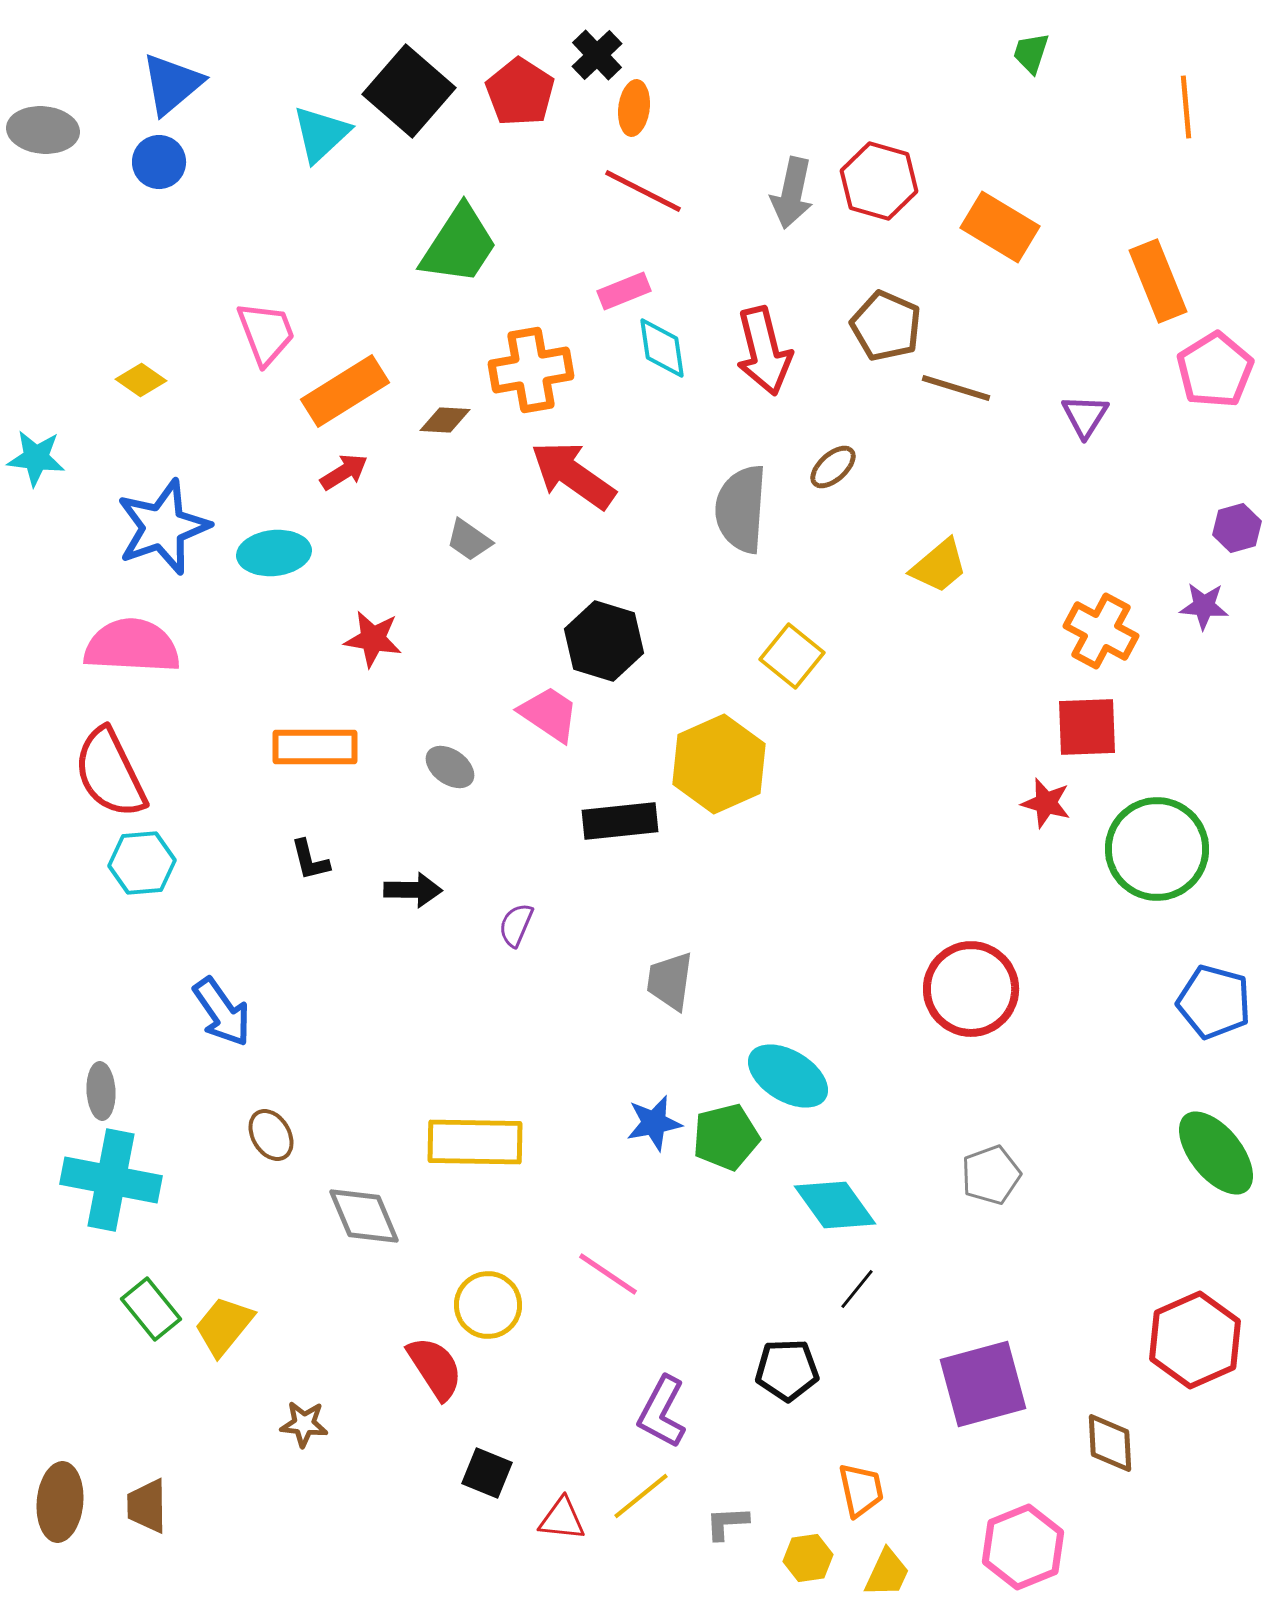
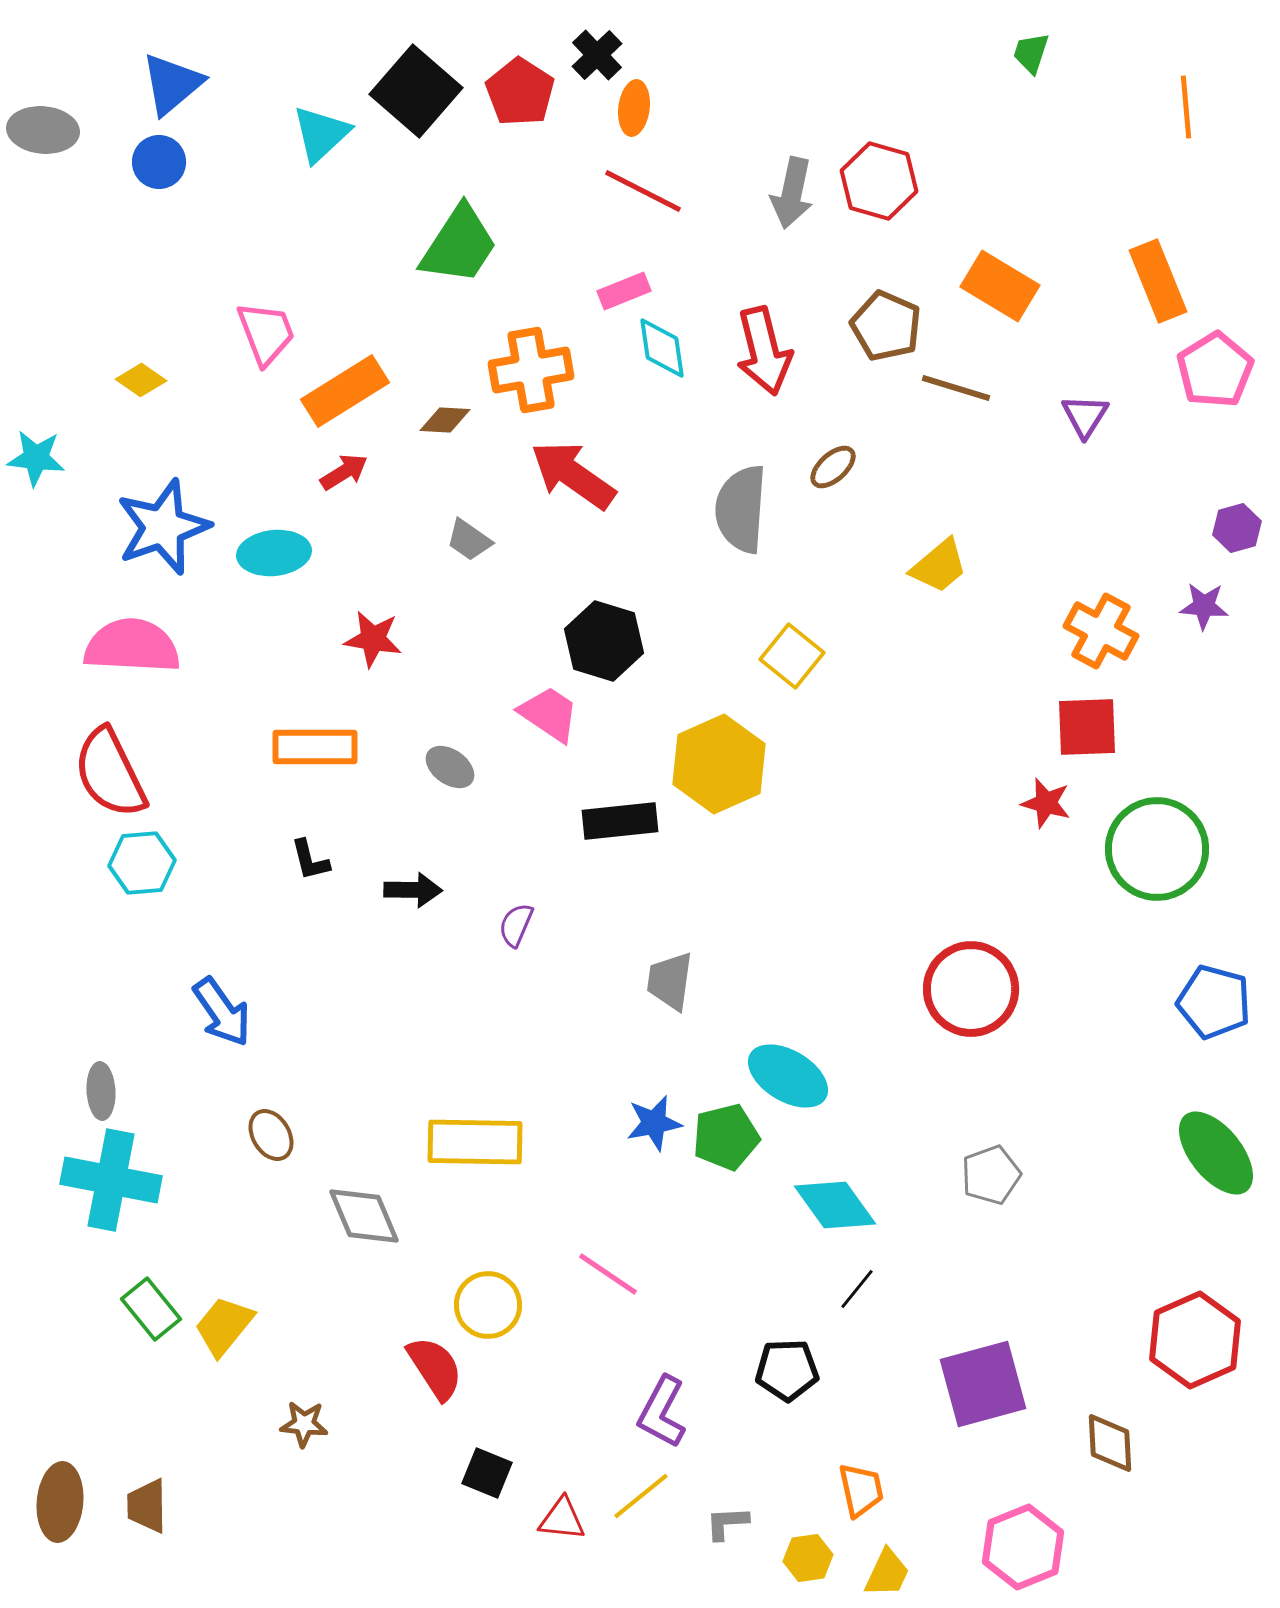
black square at (409, 91): moved 7 px right
orange rectangle at (1000, 227): moved 59 px down
